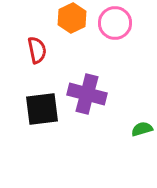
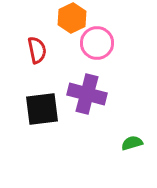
pink circle: moved 18 px left, 20 px down
green semicircle: moved 10 px left, 14 px down
